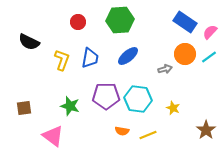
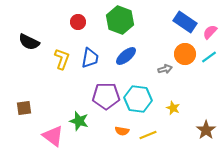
green hexagon: rotated 24 degrees clockwise
blue ellipse: moved 2 px left
yellow L-shape: moved 1 px up
green star: moved 9 px right, 15 px down
